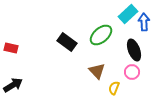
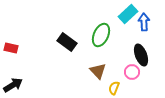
green ellipse: rotated 25 degrees counterclockwise
black ellipse: moved 7 px right, 5 px down
brown triangle: moved 1 px right
